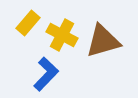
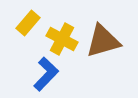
yellow cross: moved 4 px down
